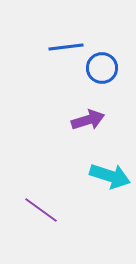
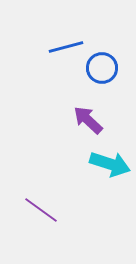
blue line: rotated 8 degrees counterclockwise
purple arrow: rotated 120 degrees counterclockwise
cyan arrow: moved 12 px up
